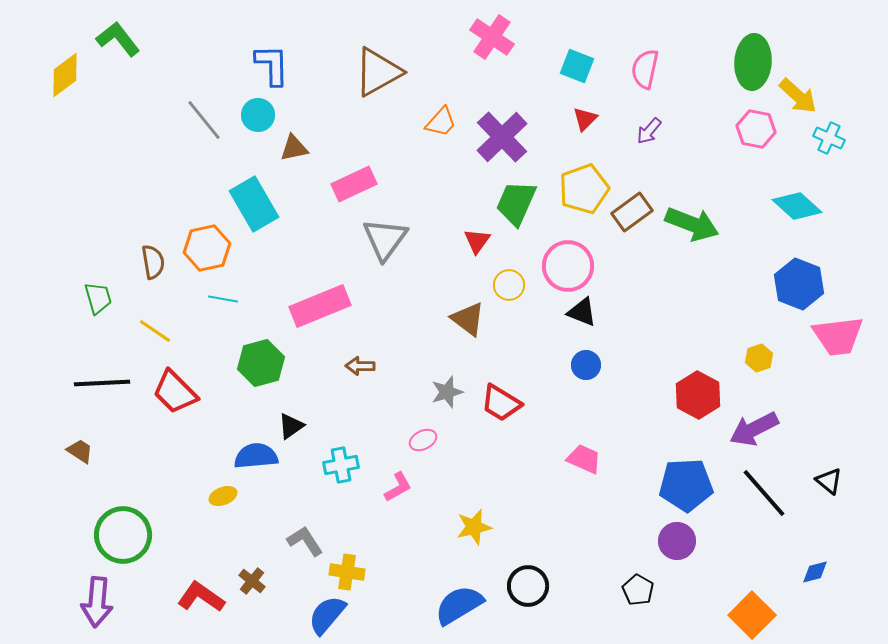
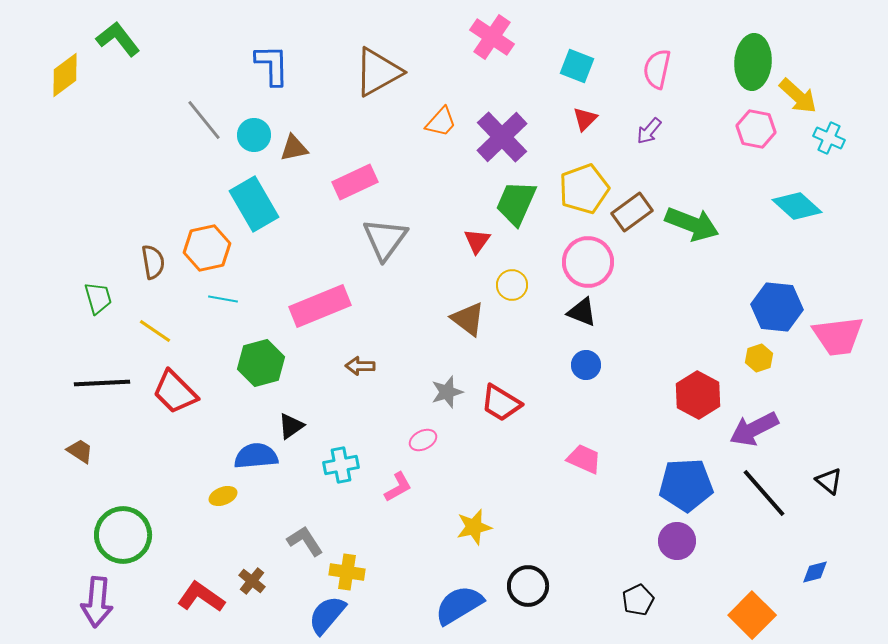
pink semicircle at (645, 69): moved 12 px right
cyan circle at (258, 115): moved 4 px left, 20 px down
pink rectangle at (354, 184): moved 1 px right, 2 px up
pink circle at (568, 266): moved 20 px right, 4 px up
blue hexagon at (799, 284): moved 22 px left, 23 px down; rotated 15 degrees counterclockwise
yellow circle at (509, 285): moved 3 px right
black pentagon at (638, 590): moved 10 px down; rotated 16 degrees clockwise
